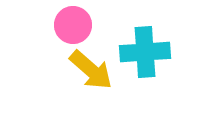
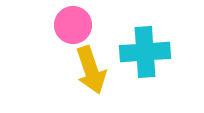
yellow arrow: rotated 30 degrees clockwise
